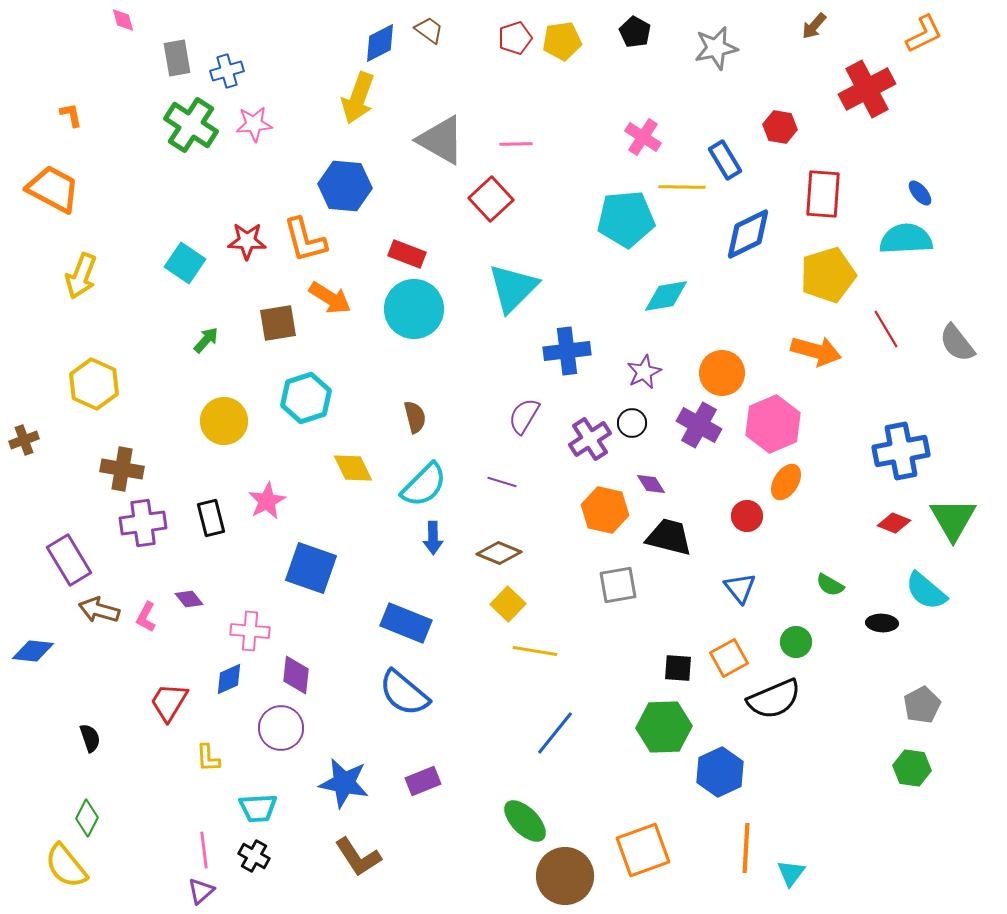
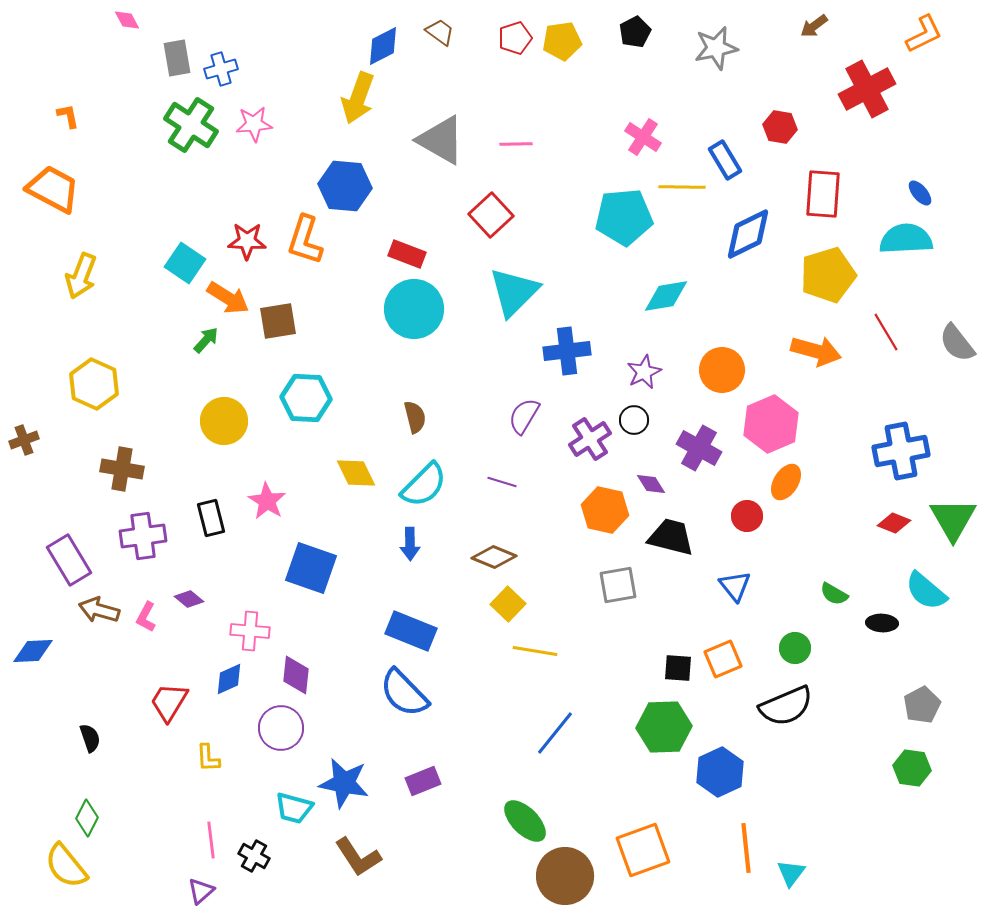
pink diamond at (123, 20): moved 4 px right; rotated 12 degrees counterclockwise
brown arrow at (814, 26): rotated 12 degrees clockwise
brown trapezoid at (429, 30): moved 11 px right, 2 px down
black pentagon at (635, 32): rotated 16 degrees clockwise
blue diamond at (380, 43): moved 3 px right, 3 px down
blue cross at (227, 71): moved 6 px left, 2 px up
orange L-shape at (71, 115): moved 3 px left, 1 px down
red square at (491, 199): moved 16 px down
cyan pentagon at (626, 219): moved 2 px left, 2 px up
orange L-shape at (305, 240): rotated 33 degrees clockwise
cyan triangle at (513, 288): moved 1 px right, 4 px down
orange arrow at (330, 298): moved 102 px left
brown square at (278, 323): moved 2 px up
red line at (886, 329): moved 3 px down
orange circle at (722, 373): moved 3 px up
cyan hexagon at (306, 398): rotated 21 degrees clockwise
black circle at (632, 423): moved 2 px right, 3 px up
pink hexagon at (773, 424): moved 2 px left
purple cross at (699, 425): moved 23 px down
yellow diamond at (353, 468): moved 3 px right, 5 px down
pink star at (267, 501): rotated 12 degrees counterclockwise
purple cross at (143, 523): moved 13 px down
black trapezoid at (669, 537): moved 2 px right
blue arrow at (433, 538): moved 23 px left, 6 px down
brown diamond at (499, 553): moved 5 px left, 4 px down
green semicircle at (830, 585): moved 4 px right, 9 px down
blue triangle at (740, 588): moved 5 px left, 2 px up
purple diamond at (189, 599): rotated 12 degrees counterclockwise
blue rectangle at (406, 623): moved 5 px right, 8 px down
green circle at (796, 642): moved 1 px left, 6 px down
blue diamond at (33, 651): rotated 9 degrees counterclockwise
orange square at (729, 658): moved 6 px left, 1 px down; rotated 6 degrees clockwise
blue semicircle at (404, 693): rotated 6 degrees clockwise
black semicircle at (774, 699): moved 12 px right, 7 px down
cyan trapezoid at (258, 808): moved 36 px right; rotated 18 degrees clockwise
orange line at (746, 848): rotated 9 degrees counterclockwise
pink line at (204, 850): moved 7 px right, 10 px up
